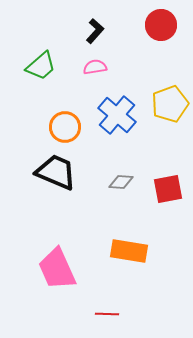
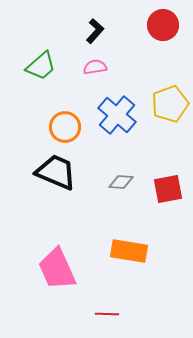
red circle: moved 2 px right
